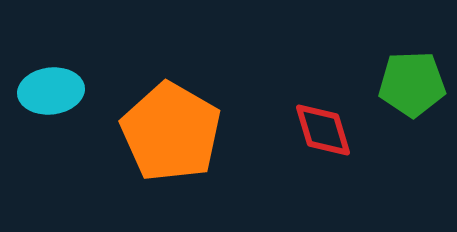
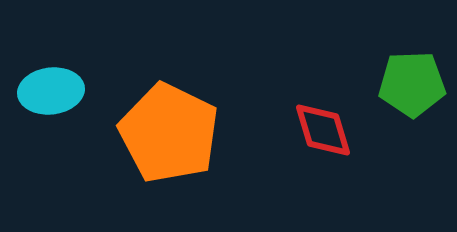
orange pentagon: moved 2 px left, 1 px down; rotated 4 degrees counterclockwise
